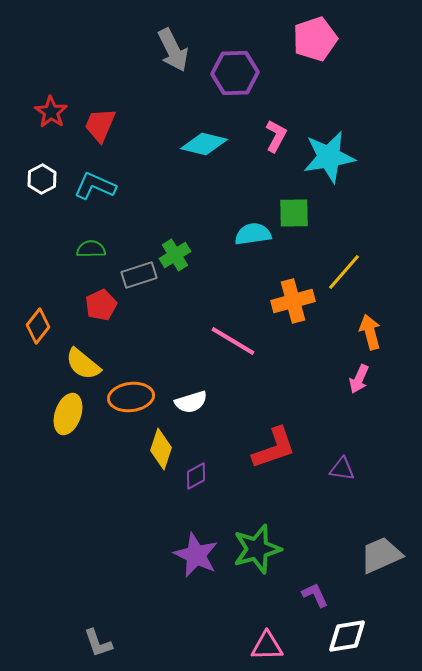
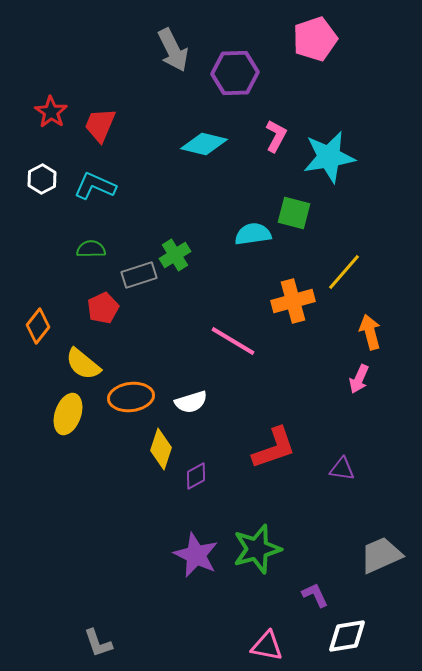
green square: rotated 16 degrees clockwise
red pentagon: moved 2 px right, 3 px down
pink triangle: rotated 12 degrees clockwise
